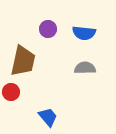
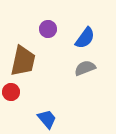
blue semicircle: moved 1 px right, 5 px down; rotated 60 degrees counterclockwise
gray semicircle: rotated 20 degrees counterclockwise
blue trapezoid: moved 1 px left, 2 px down
